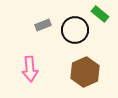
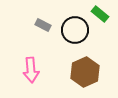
gray rectangle: rotated 49 degrees clockwise
pink arrow: moved 1 px right, 1 px down
